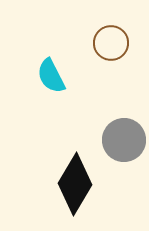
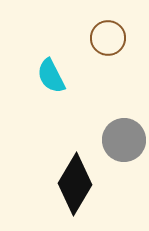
brown circle: moved 3 px left, 5 px up
